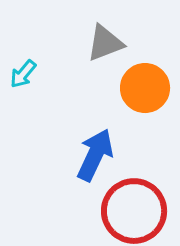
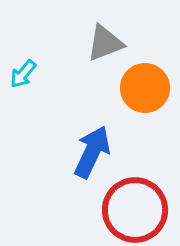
blue arrow: moved 3 px left, 3 px up
red circle: moved 1 px right, 1 px up
